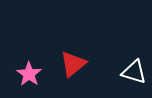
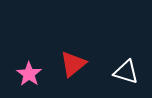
white triangle: moved 8 px left
